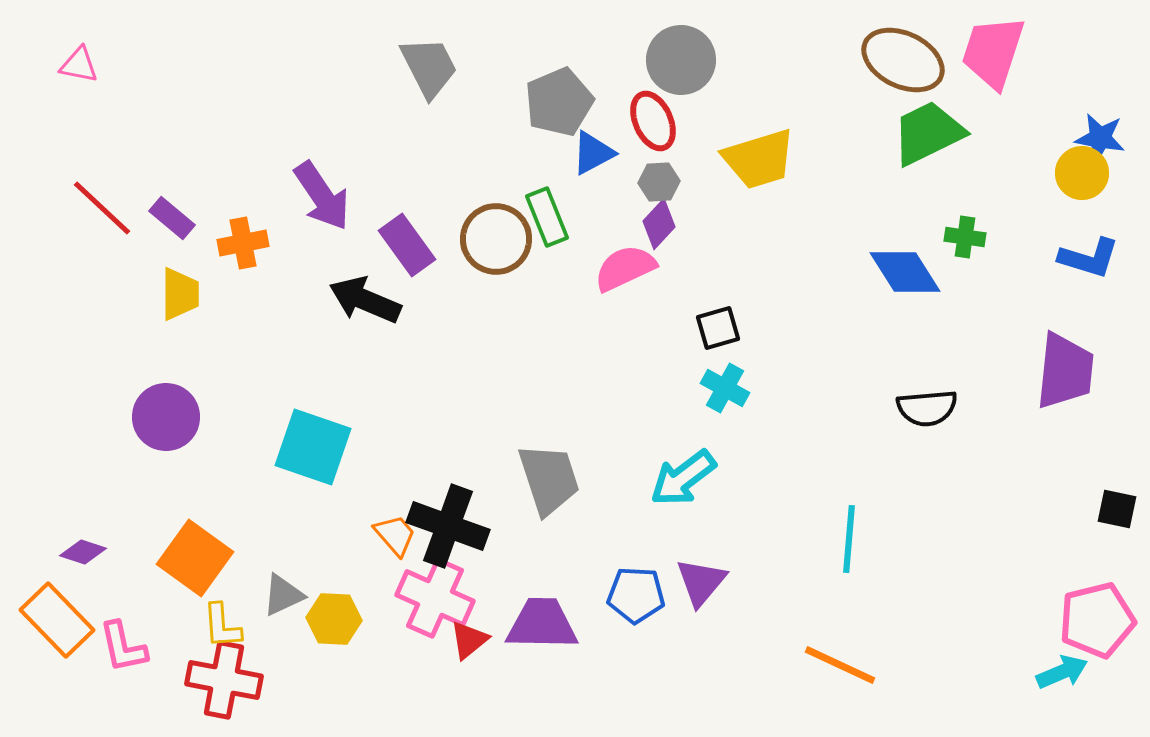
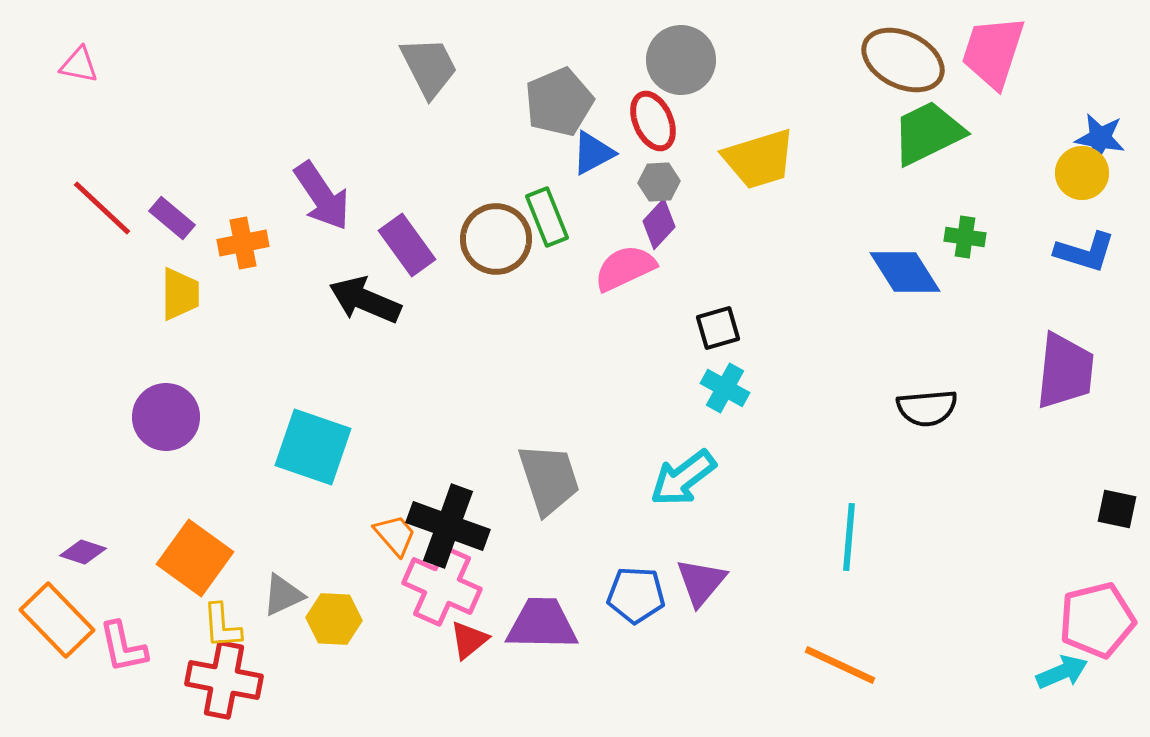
blue L-shape at (1089, 258): moved 4 px left, 6 px up
cyan line at (849, 539): moved 2 px up
pink cross at (435, 598): moved 7 px right, 12 px up
